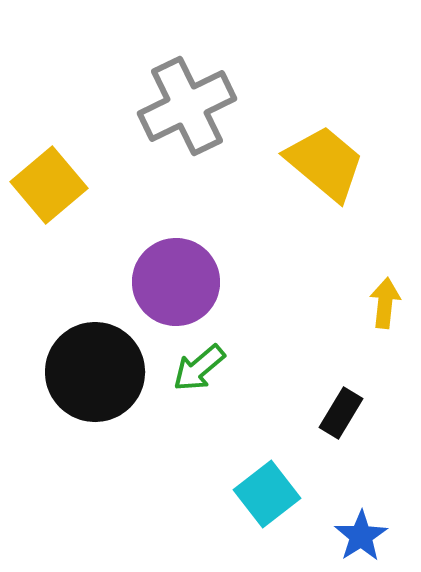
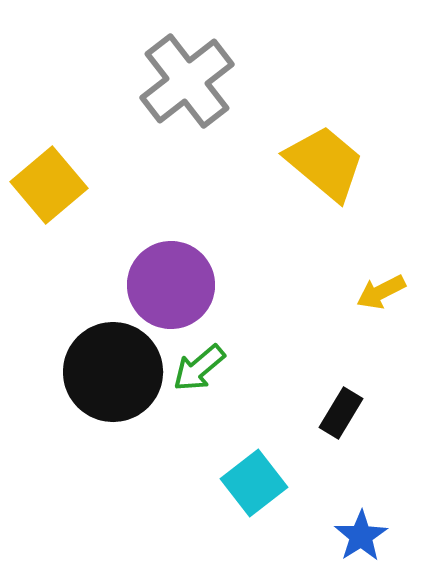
gray cross: moved 25 px up; rotated 12 degrees counterclockwise
purple circle: moved 5 px left, 3 px down
yellow arrow: moved 4 px left, 11 px up; rotated 123 degrees counterclockwise
black circle: moved 18 px right
cyan square: moved 13 px left, 11 px up
